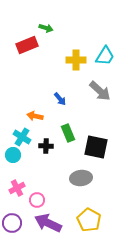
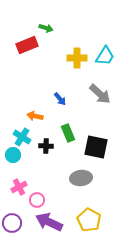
yellow cross: moved 1 px right, 2 px up
gray arrow: moved 3 px down
pink cross: moved 2 px right, 1 px up
purple arrow: moved 1 px right, 1 px up
